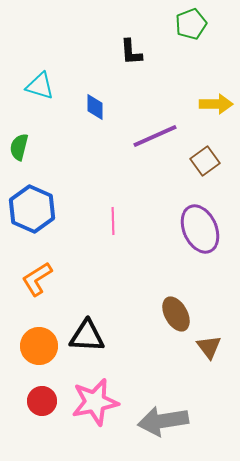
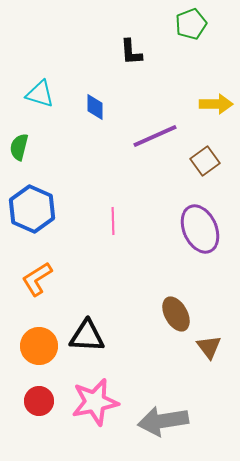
cyan triangle: moved 8 px down
red circle: moved 3 px left
